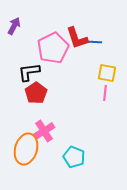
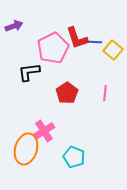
purple arrow: rotated 42 degrees clockwise
yellow square: moved 6 px right, 23 px up; rotated 30 degrees clockwise
red pentagon: moved 31 px right
